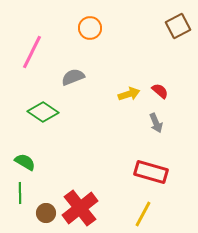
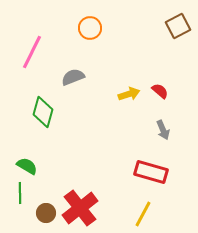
green diamond: rotated 72 degrees clockwise
gray arrow: moved 7 px right, 7 px down
green semicircle: moved 2 px right, 4 px down
